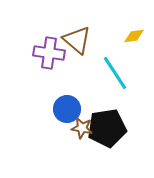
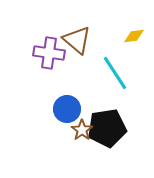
brown star: moved 2 px down; rotated 25 degrees clockwise
